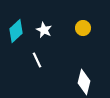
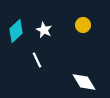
yellow circle: moved 3 px up
white diamond: rotated 45 degrees counterclockwise
